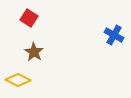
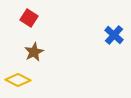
blue cross: rotated 12 degrees clockwise
brown star: rotated 12 degrees clockwise
